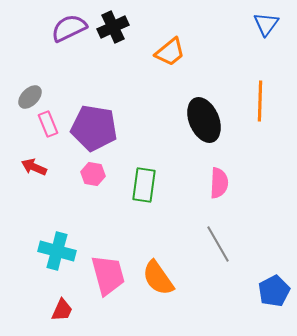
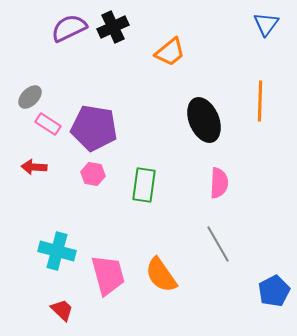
pink rectangle: rotated 35 degrees counterclockwise
red arrow: rotated 20 degrees counterclockwise
orange semicircle: moved 3 px right, 3 px up
red trapezoid: rotated 70 degrees counterclockwise
